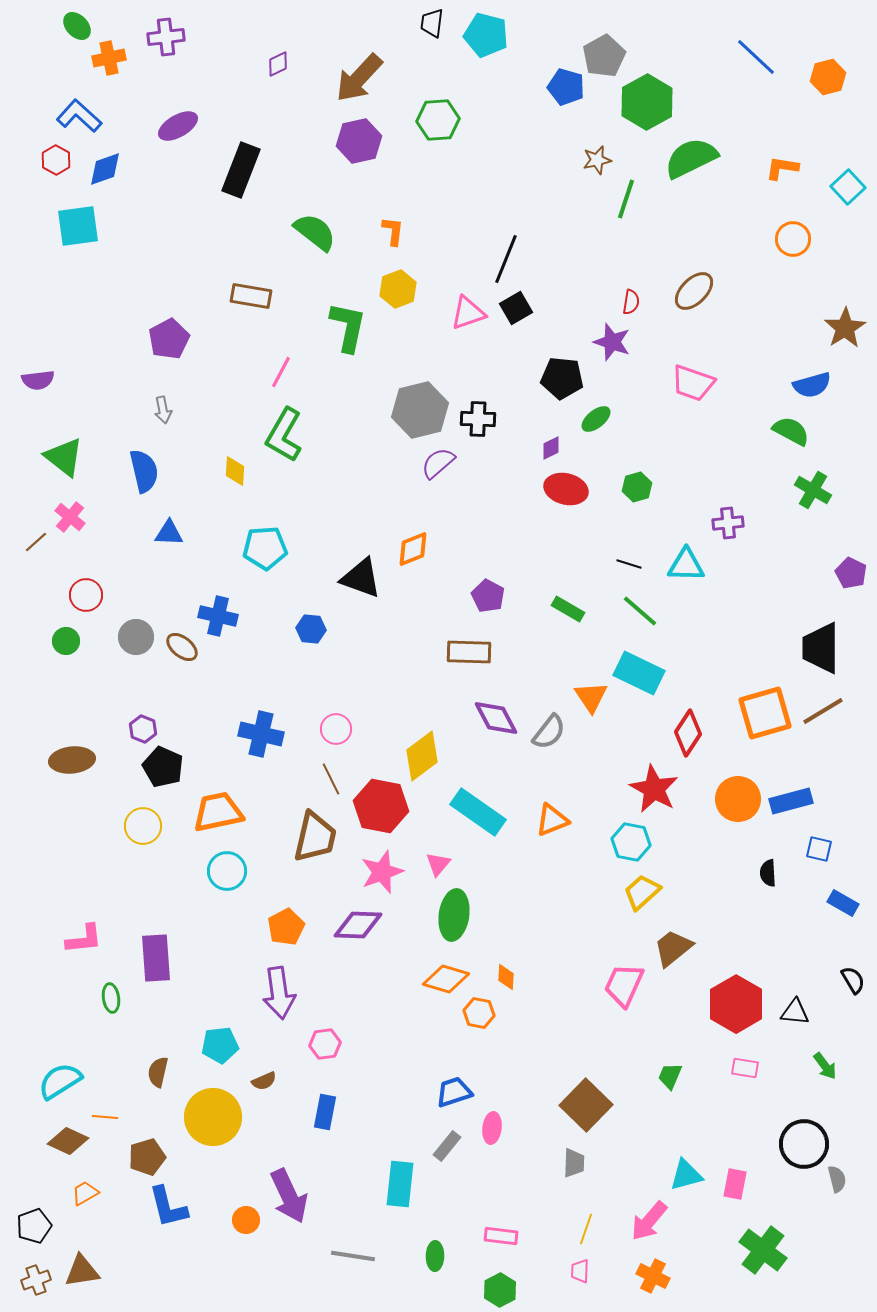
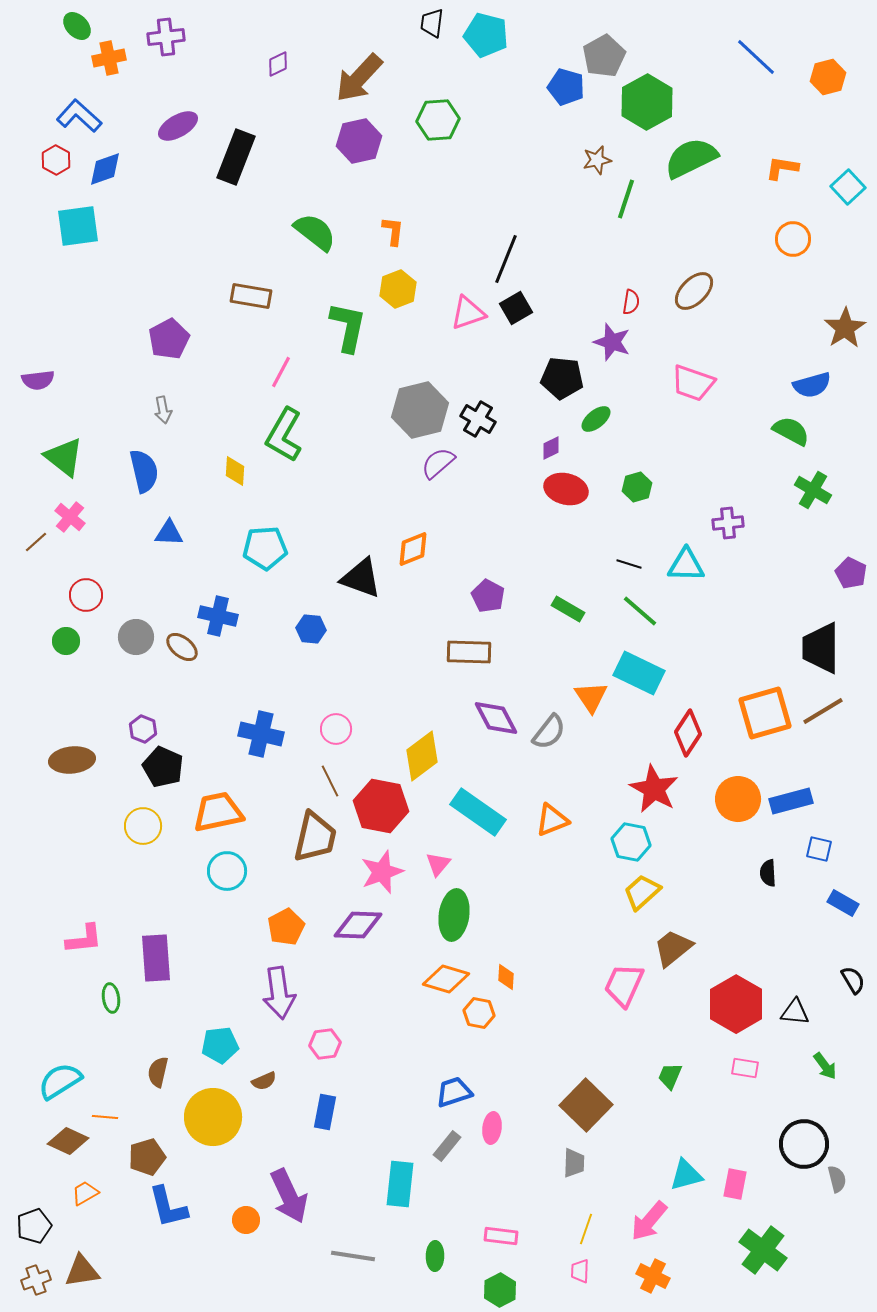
black rectangle at (241, 170): moved 5 px left, 13 px up
black cross at (478, 419): rotated 28 degrees clockwise
brown line at (331, 779): moved 1 px left, 2 px down
